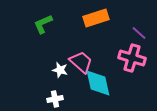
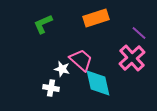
pink cross: rotated 32 degrees clockwise
pink trapezoid: moved 2 px up
white star: moved 2 px right, 1 px up
white cross: moved 4 px left, 11 px up; rotated 21 degrees clockwise
